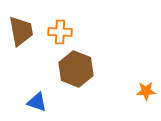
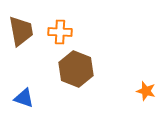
orange star: rotated 18 degrees clockwise
blue triangle: moved 13 px left, 4 px up
